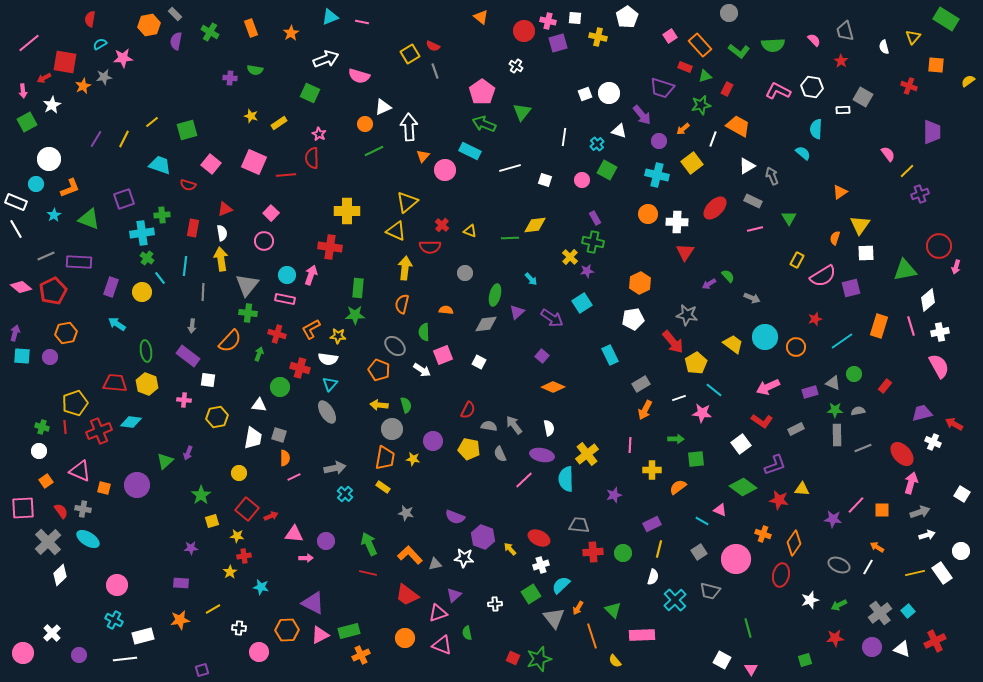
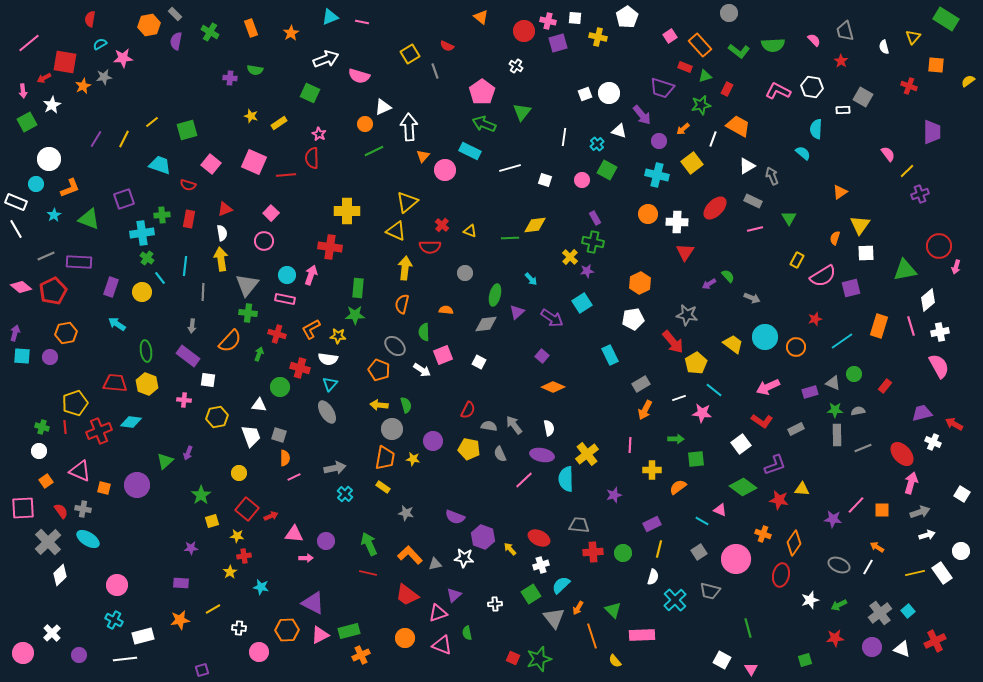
red semicircle at (433, 46): moved 14 px right
red rectangle at (193, 228): moved 4 px left, 9 px up
white trapezoid at (253, 438): moved 2 px left, 2 px up; rotated 30 degrees counterclockwise
